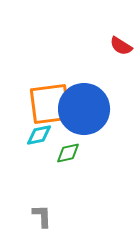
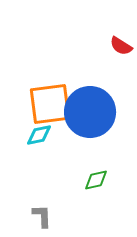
blue circle: moved 6 px right, 3 px down
green diamond: moved 28 px right, 27 px down
